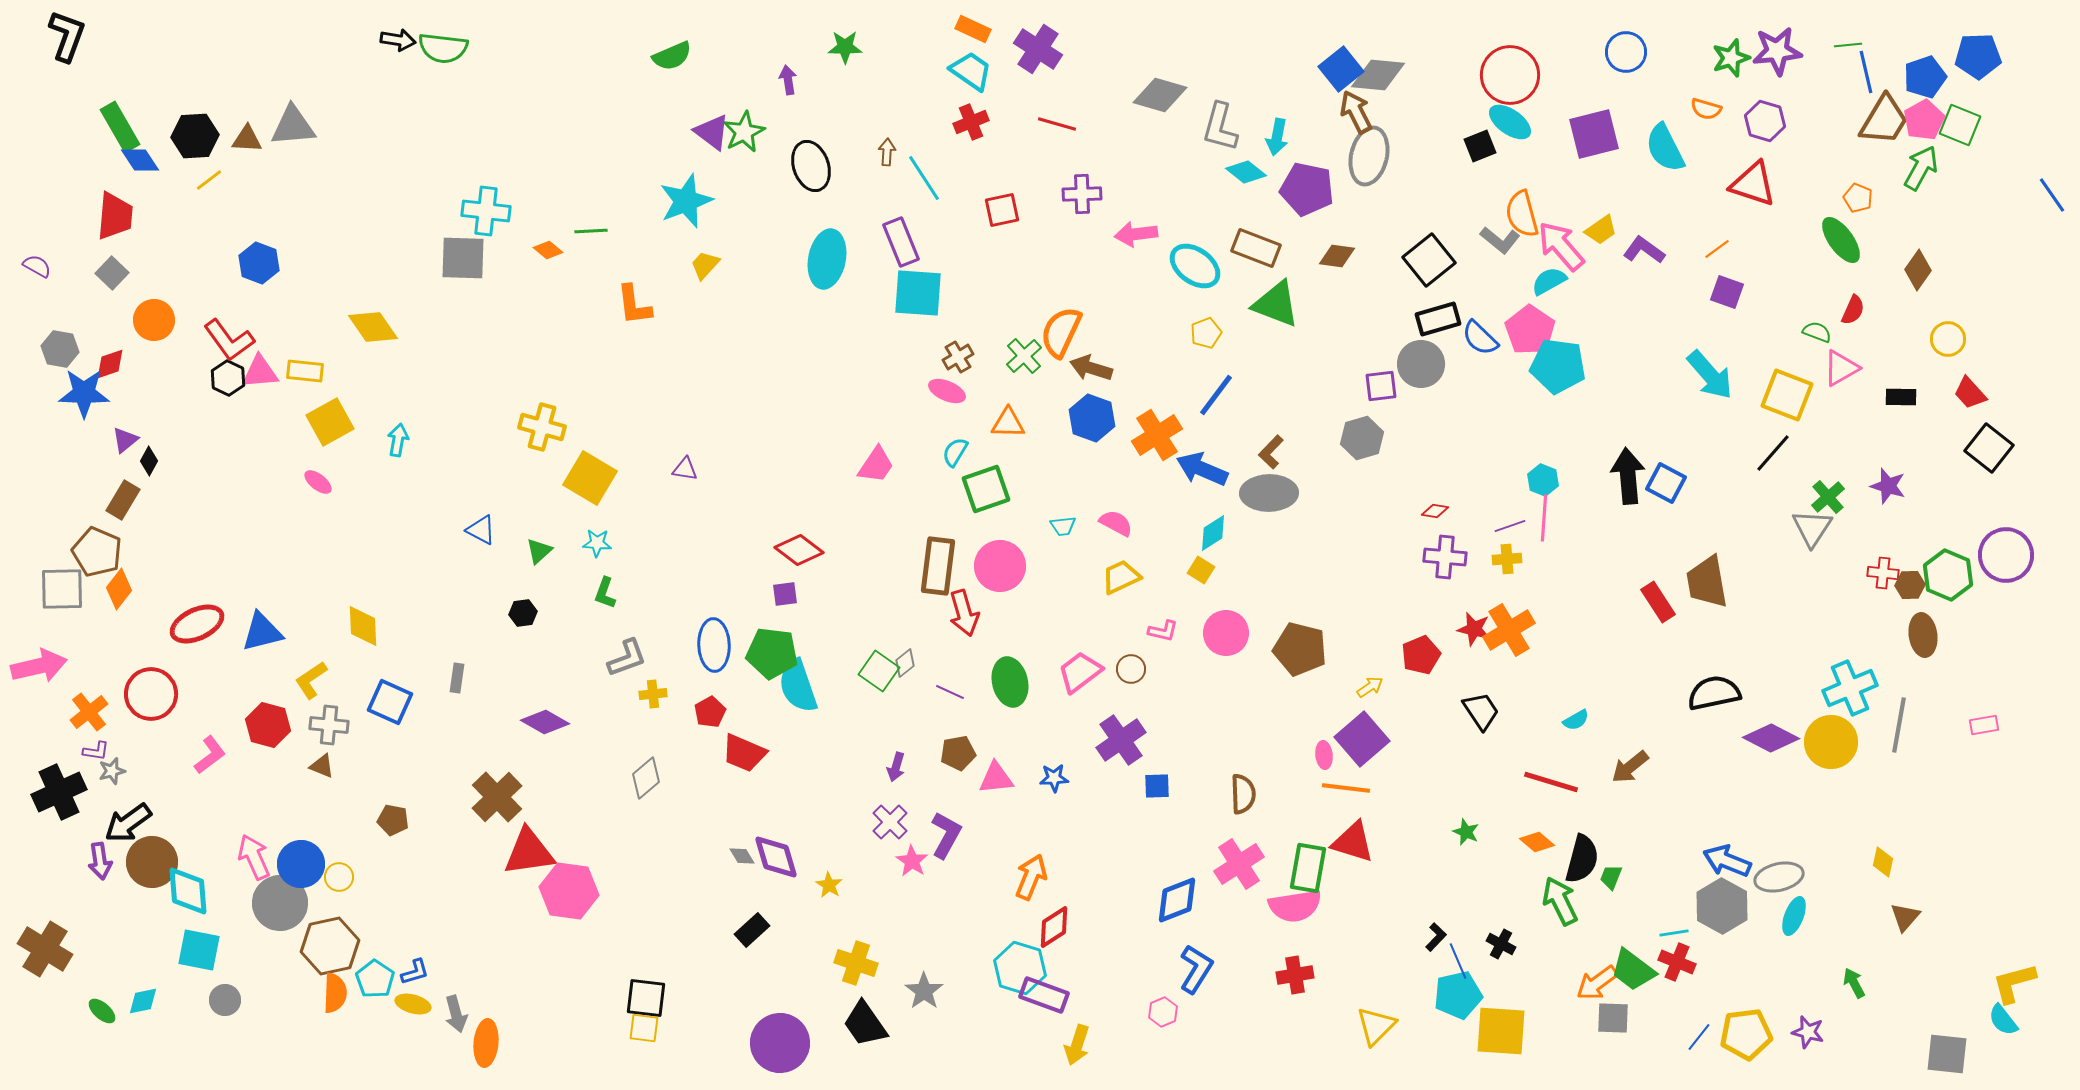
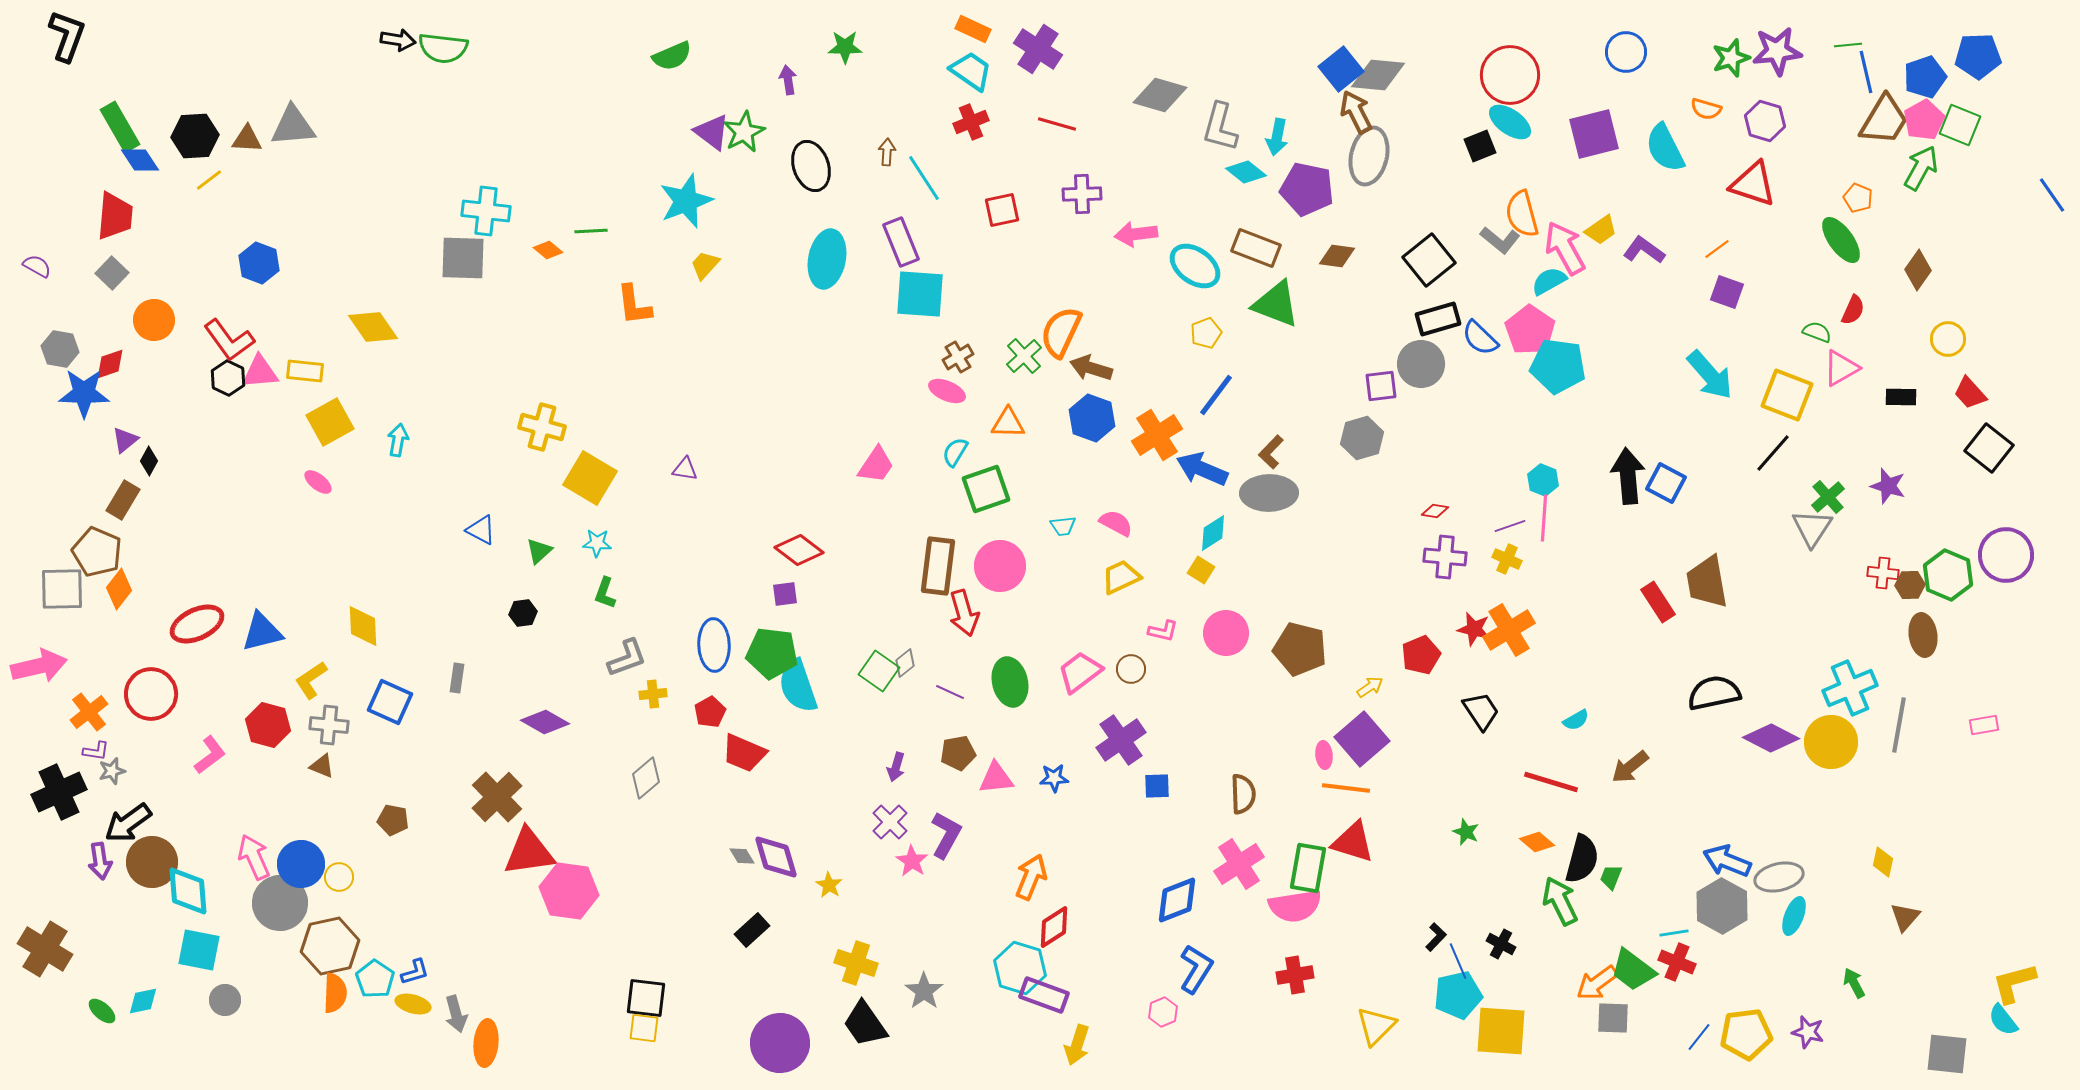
pink arrow at (1561, 246): moved 4 px right, 2 px down; rotated 12 degrees clockwise
cyan square at (918, 293): moved 2 px right, 1 px down
yellow cross at (1507, 559): rotated 28 degrees clockwise
